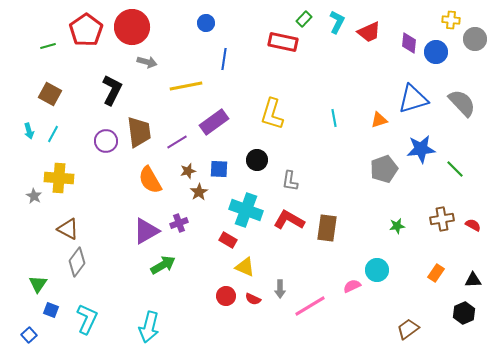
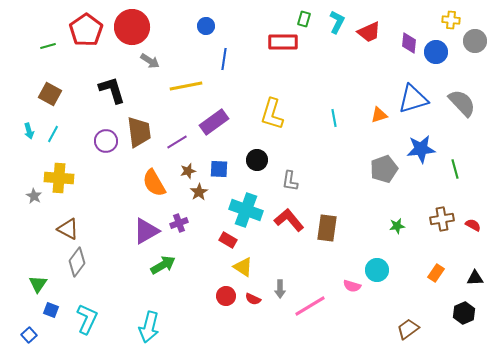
green rectangle at (304, 19): rotated 28 degrees counterclockwise
blue circle at (206, 23): moved 3 px down
gray circle at (475, 39): moved 2 px down
red rectangle at (283, 42): rotated 12 degrees counterclockwise
gray arrow at (147, 62): moved 3 px right, 1 px up; rotated 18 degrees clockwise
black L-shape at (112, 90): rotated 44 degrees counterclockwise
orange triangle at (379, 120): moved 5 px up
green line at (455, 169): rotated 30 degrees clockwise
orange semicircle at (150, 180): moved 4 px right, 3 px down
red L-shape at (289, 220): rotated 20 degrees clockwise
yellow triangle at (245, 267): moved 2 px left; rotated 10 degrees clockwise
black triangle at (473, 280): moved 2 px right, 2 px up
pink semicircle at (352, 286): rotated 138 degrees counterclockwise
